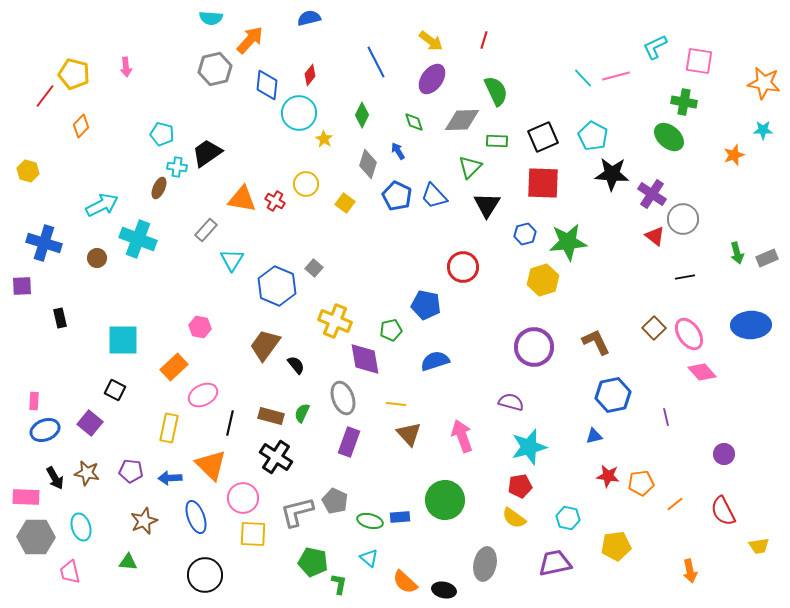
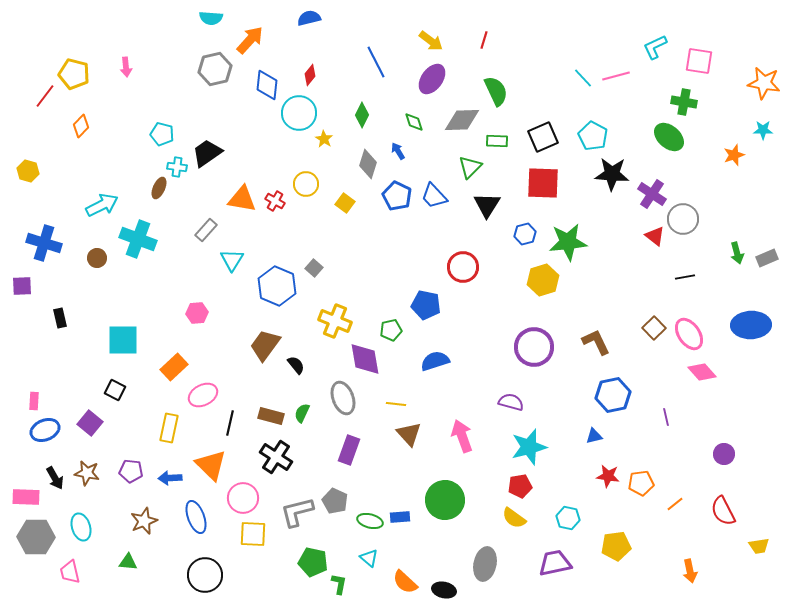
pink hexagon at (200, 327): moved 3 px left, 14 px up; rotated 15 degrees counterclockwise
purple rectangle at (349, 442): moved 8 px down
